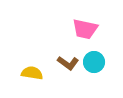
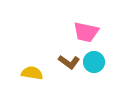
pink trapezoid: moved 1 px right, 3 px down
brown L-shape: moved 1 px right, 1 px up
